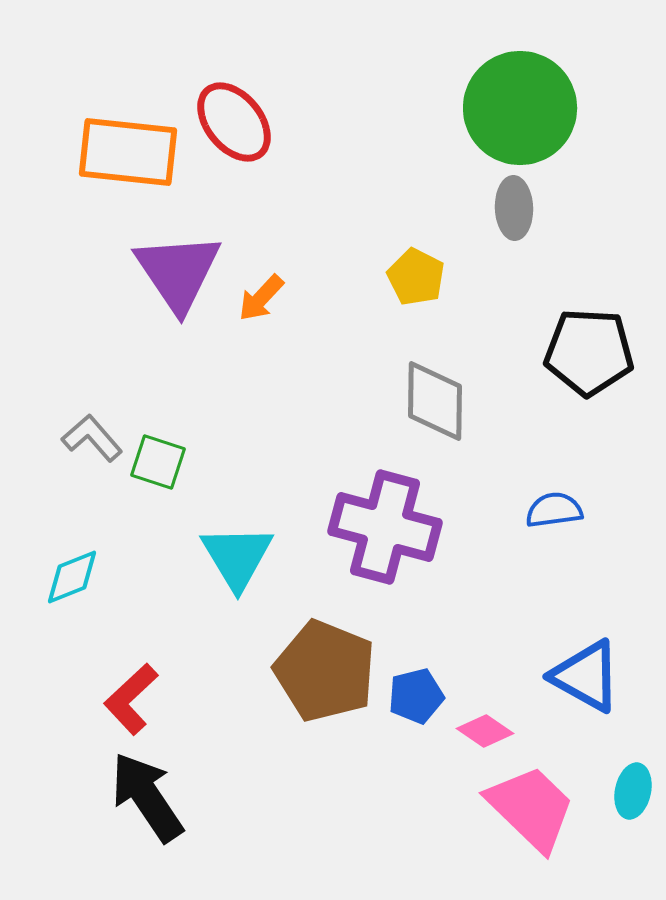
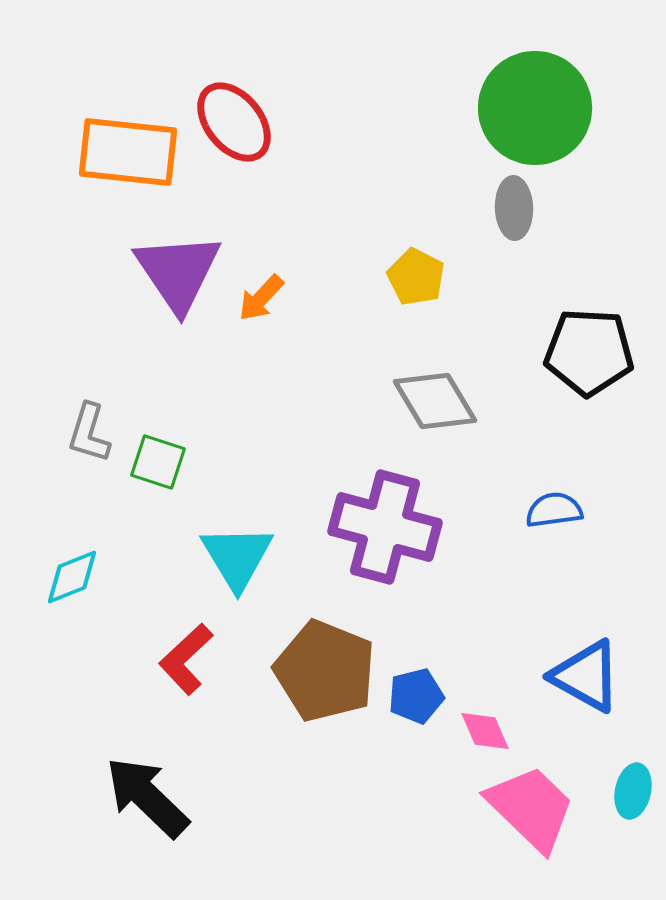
green circle: moved 15 px right
gray diamond: rotated 32 degrees counterclockwise
gray L-shape: moved 3 px left, 5 px up; rotated 122 degrees counterclockwise
red L-shape: moved 55 px right, 40 px up
pink diamond: rotated 32 degrees clockwise
black arrow: rotated 12 degrees counterclockwise
